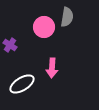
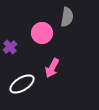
pink circle: moved 2 px left, 6 px down
purple cross: moved 2 px down; rotated 16 degrees clockwise
pink arrow: rotated 24 degrees clockwise
